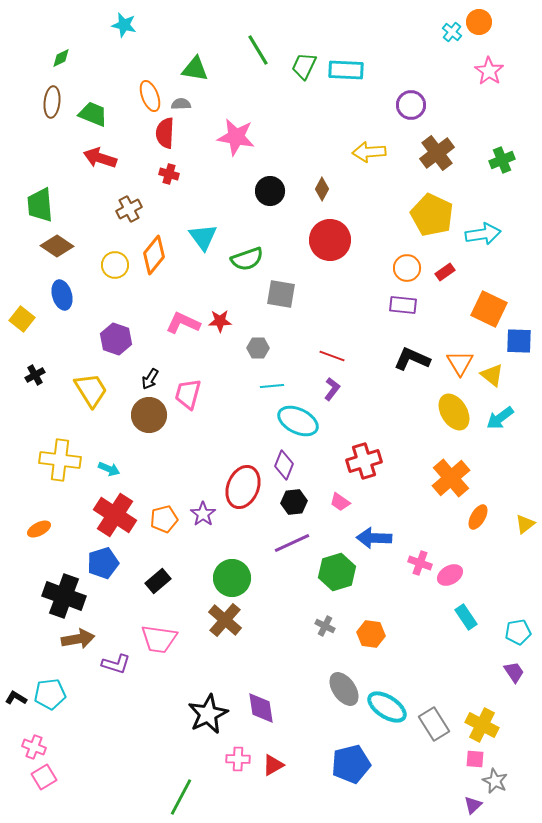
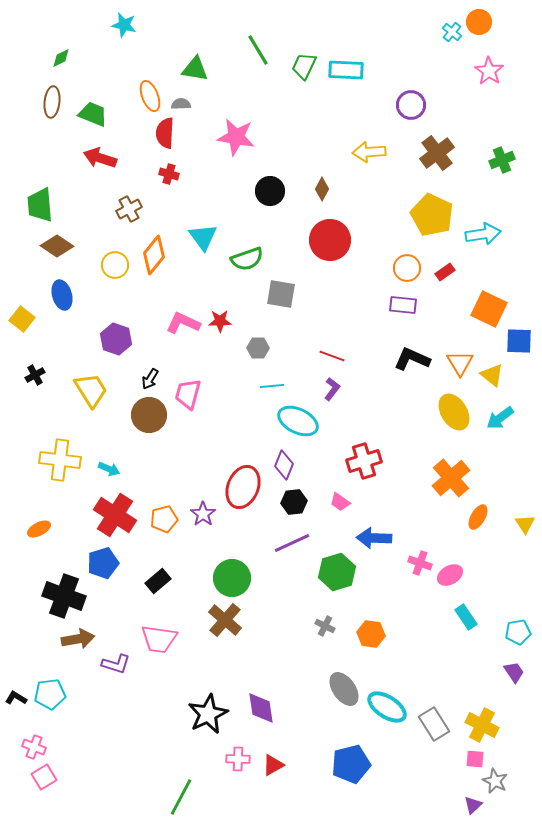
yellow triangle at (525, 524): rotated 25 degrees counterclockwise
